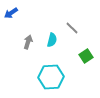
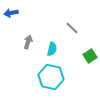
blue arrow: rotated 24 degrees clockwise
cyan semicircle: moved 9 px down
green square: moved 4 px right
cyan hexagon: rotated 15 degrees clockwise
